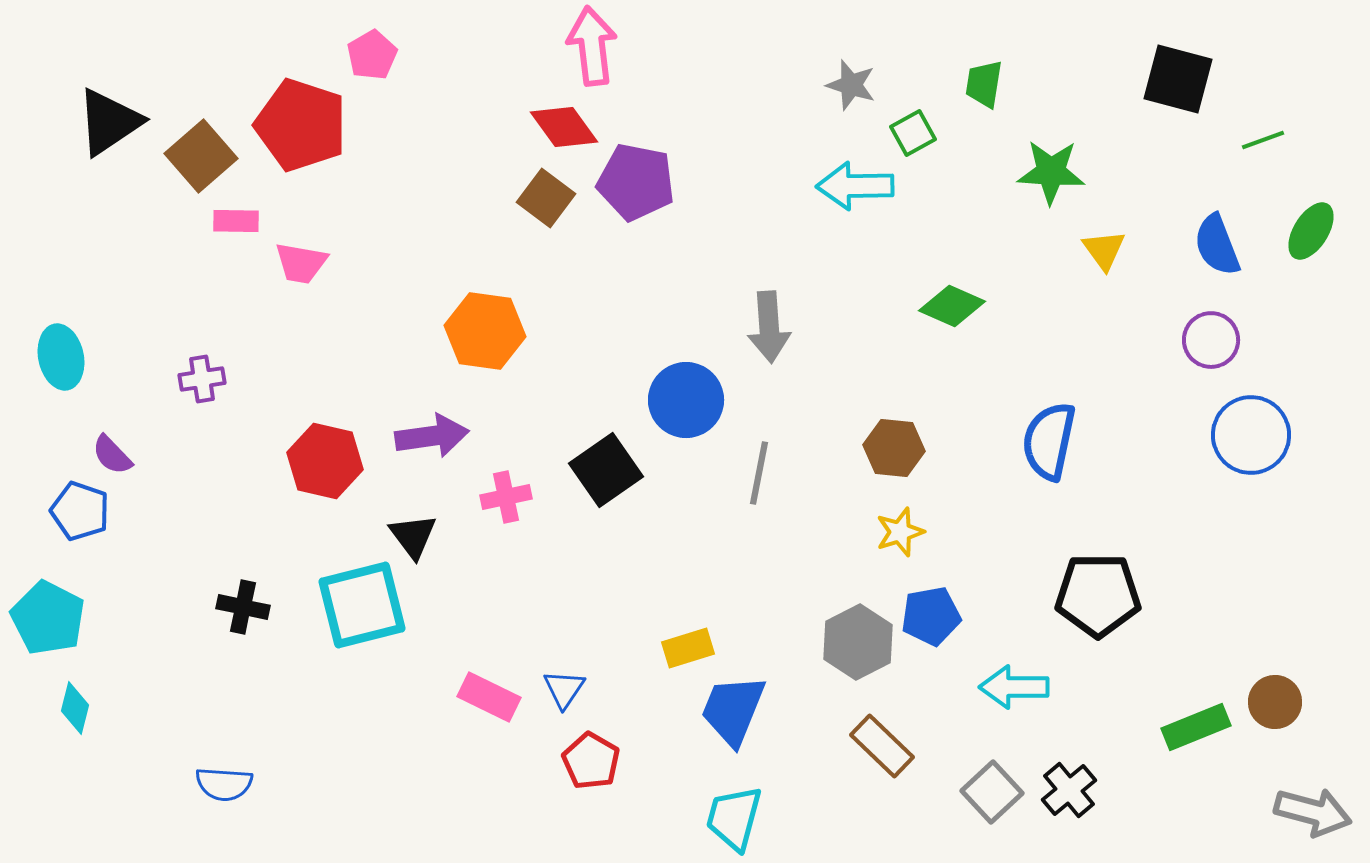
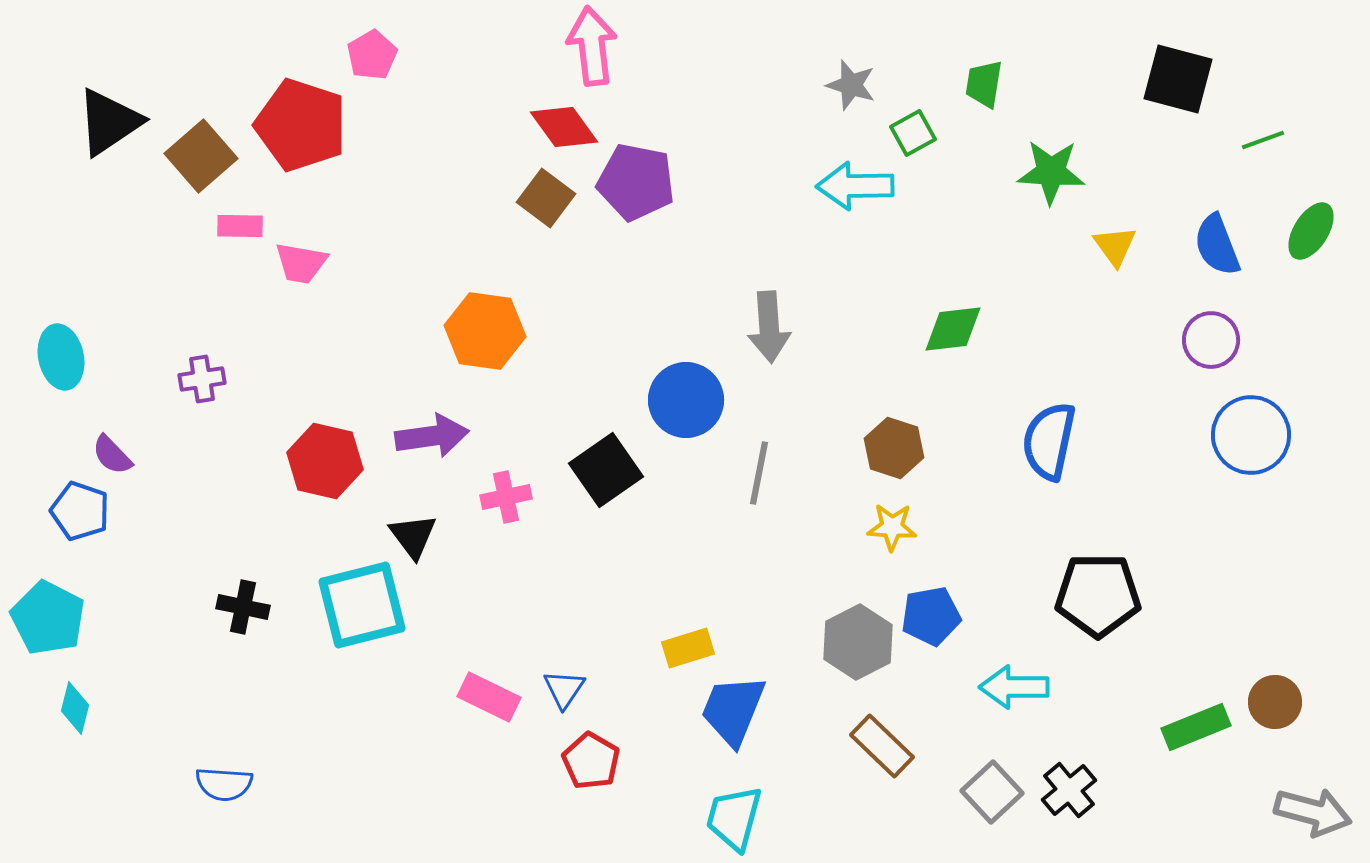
pink rectangle at (236, 221): moved 4 px right, 5 px down
yellow triangle at (1104, 250): moved 11 px right, 4 px up
green diamond at (952, 306): moved 1 px right, 23 px down; rotated 30 degrees counterclockwise
brown hexagon at (894, 448): rotated 12 degrees clockwise
yellow star at (900, 532): moved 8 px left, 5 px up; rotated 21 degrees clockwise
